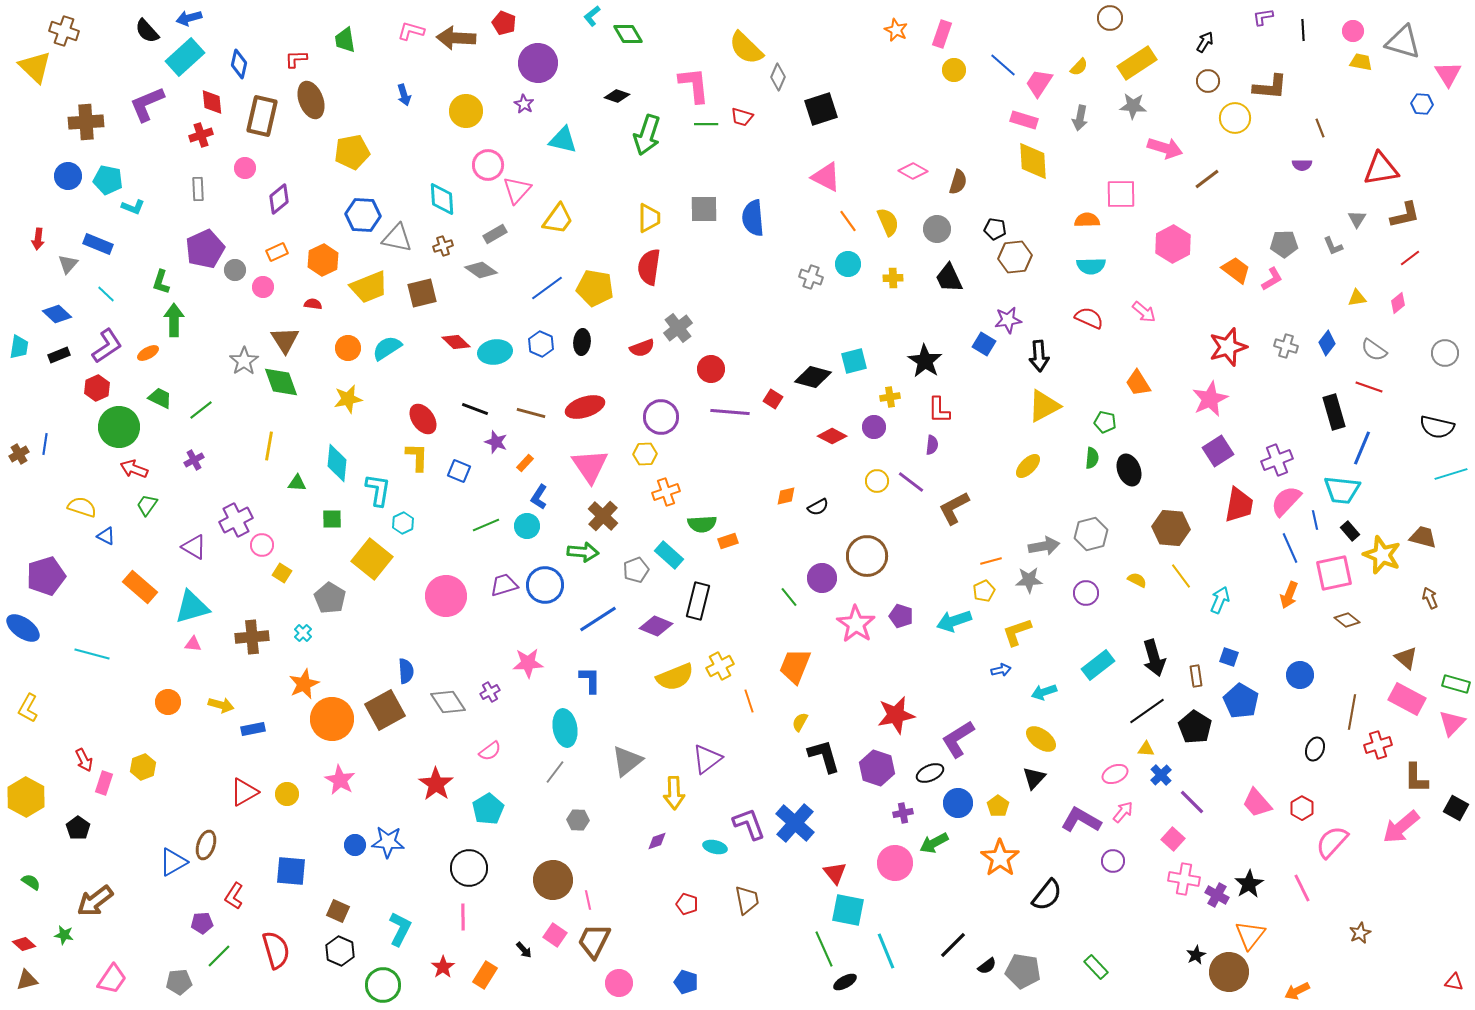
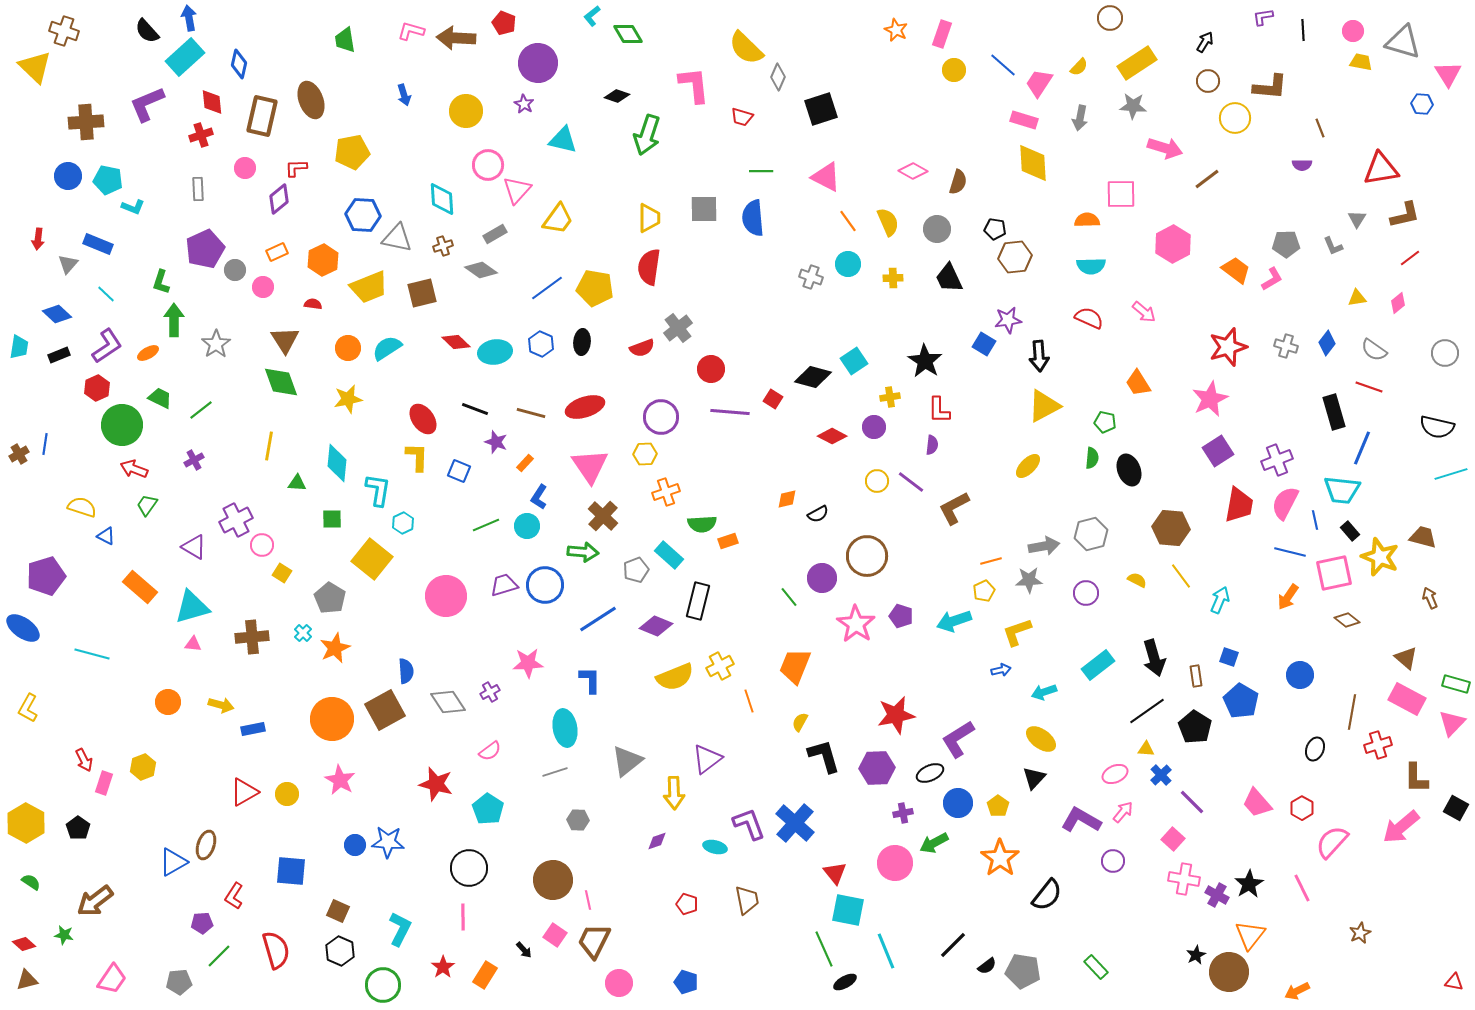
blue arrow at (189, 18): rotated 95 degrees clockwise
red L-shape at (296, 59): moved 109 px down
green line at (706, 124): moved 55 px right, 47 px down
yellow diamond at (1033, 161): moved 2 px down
gray pentagon at (1284, 244): moved 2 px right
gray star at (244, 361): moved 28 px left, 17 px up
cyan square at (854, 361): rotated 20 degrees counterclockwise
green circle at (119, 427): moved 3 px right, 2 px up
orange diamond at (786, 496): moved 1 px right, 3 px down
pink semicircle at (1286, 501): moved 1 px left, 2 px down; rotated 16 degrees counterclockwise
black semicircle at (818, 507): moved 7 px down
blue line at (1290, 548): moved 4 px down; rotated 52 degrees counterclockwise
yellow star at (1382, 555): moved 2 px left, 2 px down
orange arrow at (1289, 595): moved 1 px left, 2 px down; rotated 12 degrees clockwise
orange star at (304, 684): moved 31 px right, 36 px up
purple hexagon at (877, 768): rotated 20 degrees counterclockwise
gray line at (555, 772): rotated 35 degrees clockwise
red star at (436, 784): rotated 20 degrees counterclockwise
yellow hexagon at (26, 797): moved 26 px down
cyan pentagon at (488, 809): rotated 8 degrees counterclockwise
